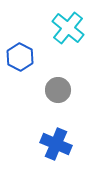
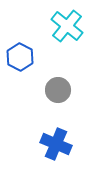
cyan cross: moved 1 px left, 2 px up
